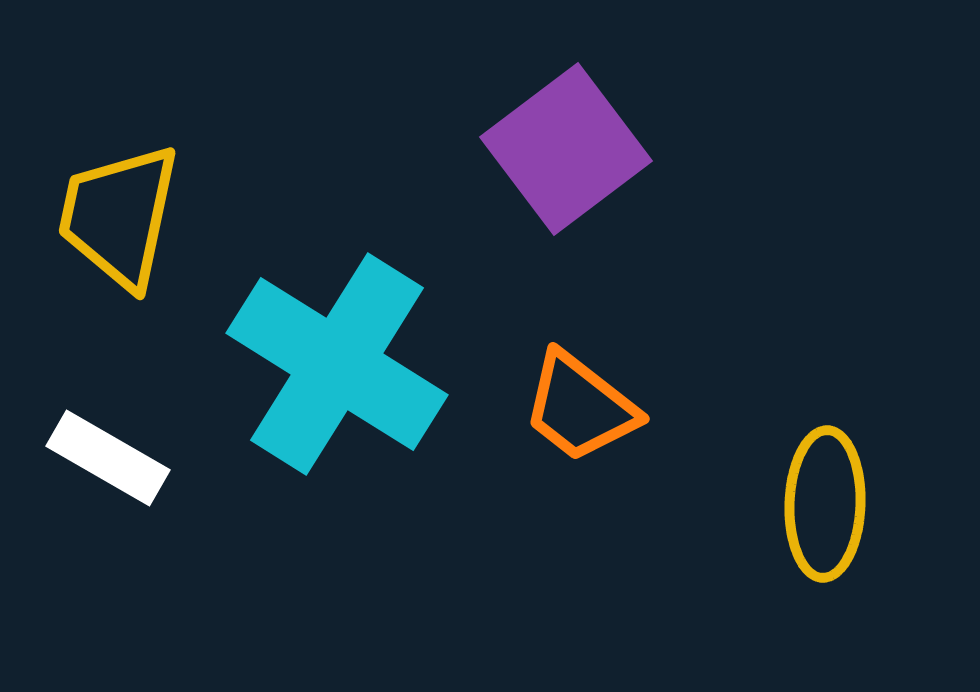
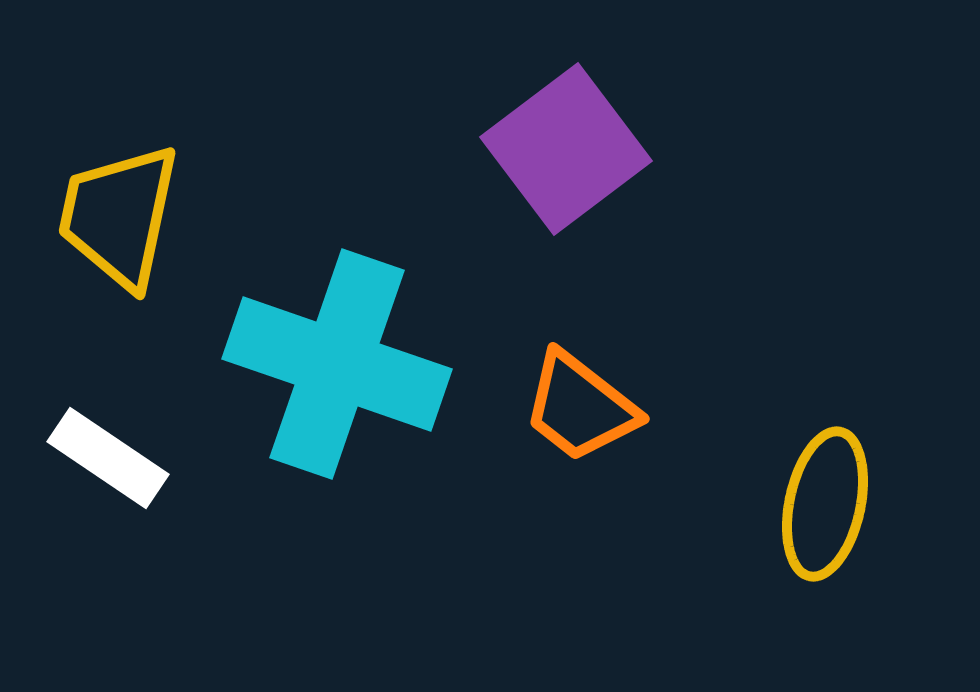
cyan cross: rotated 13 degrees counterclockwise
white rectangle: rotated 4 degrees clockwise
yellow ellipse: rotated 10 degrees clockwise
